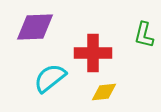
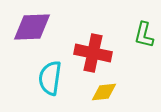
purple diamond: moved 3 px left
red cross: rotated 12 degrees clockwise
cyan semicircle: rotated 44 degrees counterclockwise
